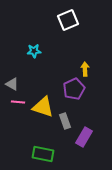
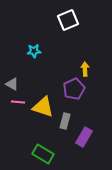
gray rectangle: rotated 35 degrees clockwise
green rectangle: rotated 20 degrees clockwise
